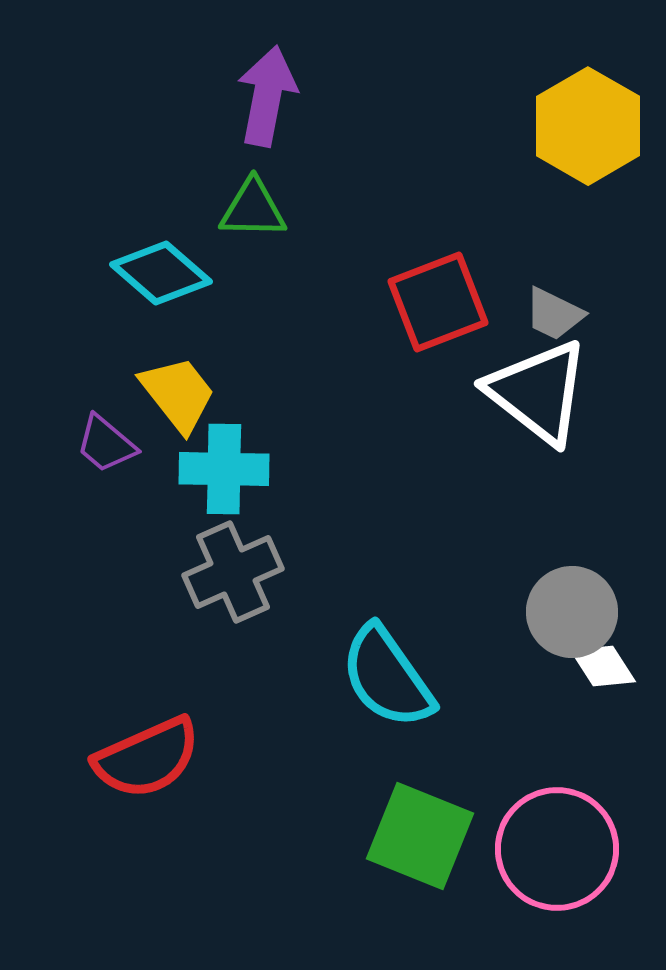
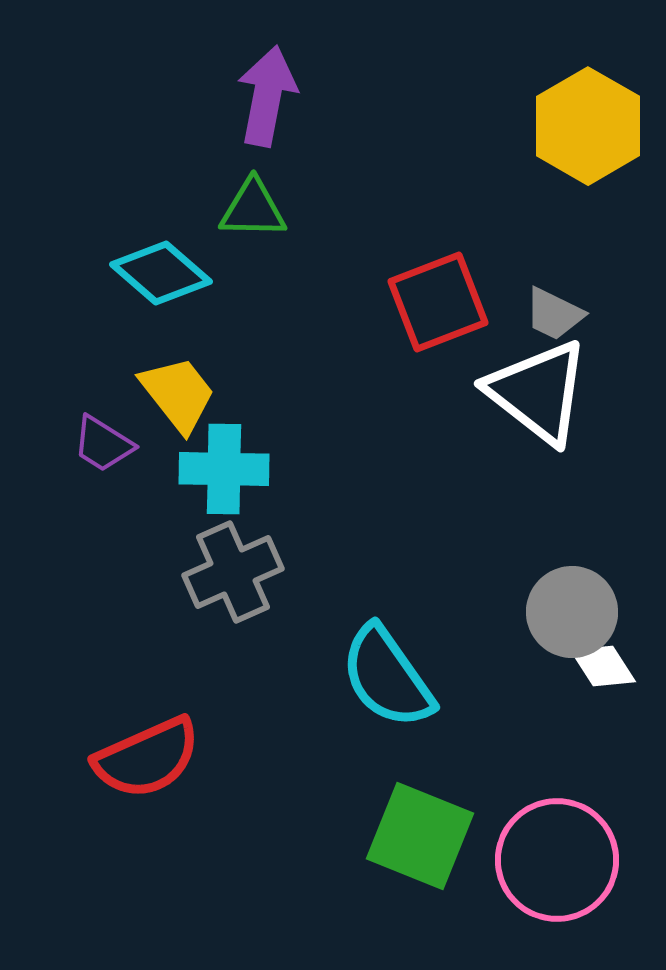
purple trapezoid: moved 3 px left; rotated 8 degrees counterclockwise
pink circle: moved 11 px down
